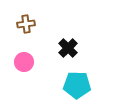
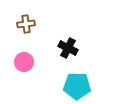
black cross: rotated 18 degrees counterclockwise
cyan pentagon: moved 1 px down
